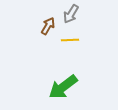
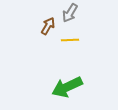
gray arrow: moved 1 px left, 1 px up
green arrow: moved 4 px right; rotated 12 degrees clockwise
